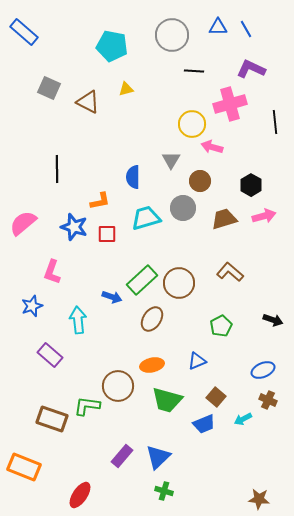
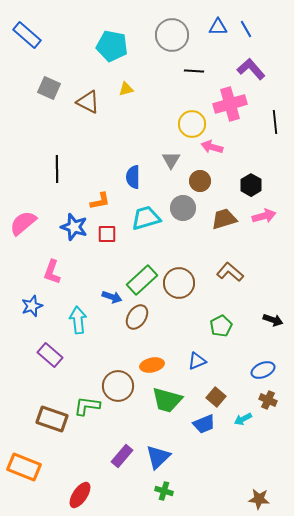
blue rectangle at (24, 32): moved 3 px right, 3 px down
purple L-shape at (251, 69): rotated 24 degrees clockwise
brown ellipse at (152, 319): moved 15 px left, 2 px up
